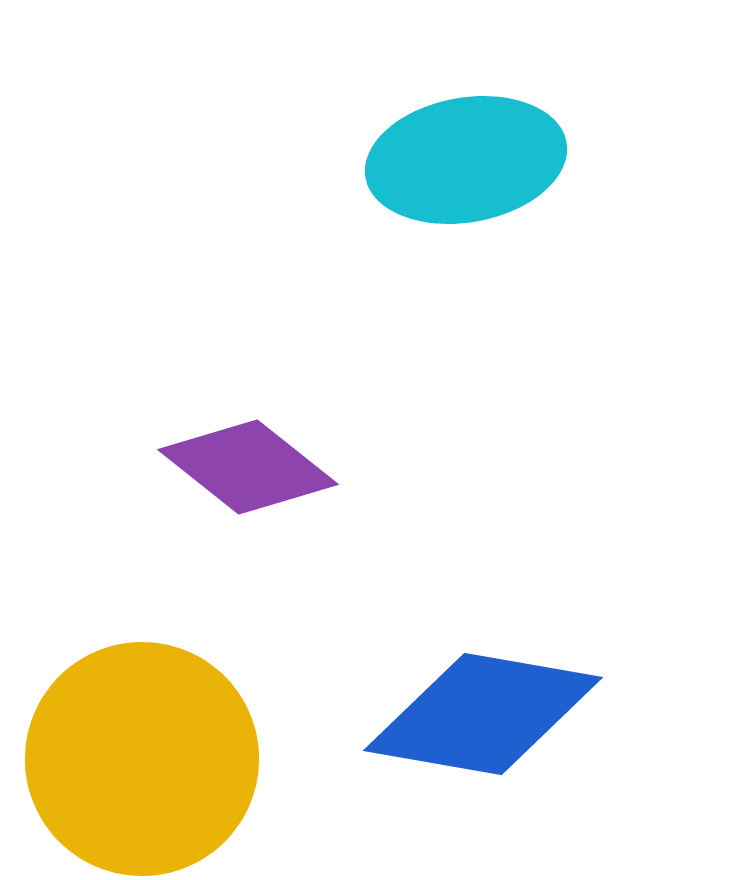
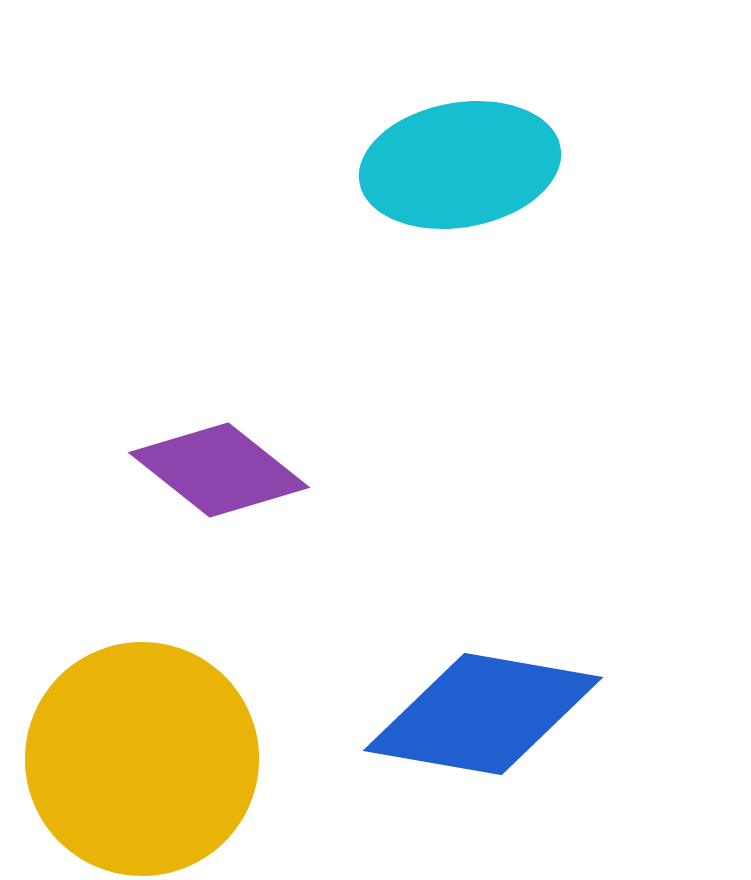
cyan ellipse: moved 6 px left, 5 px down
purple diamond: moved 29 px left, 3 px down
